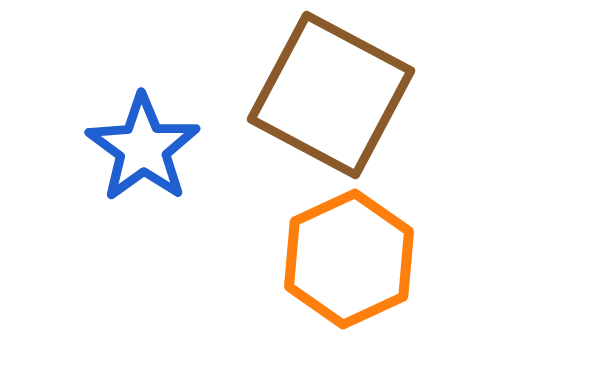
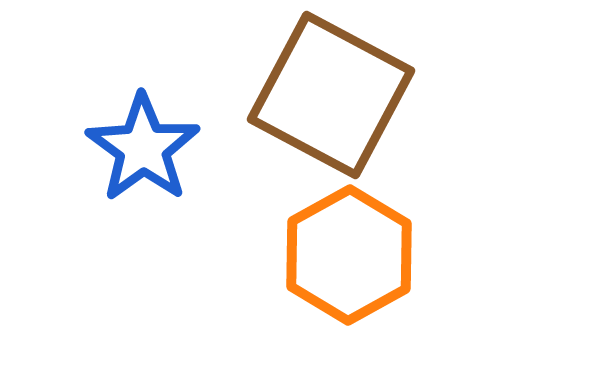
orange hexagon: moved 4 px up; rotated 4 degrees counterclockwise
